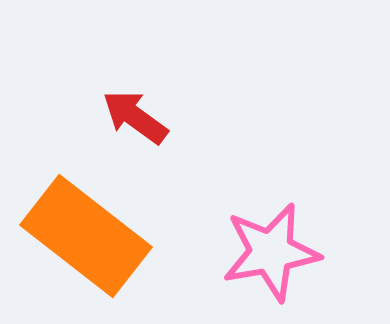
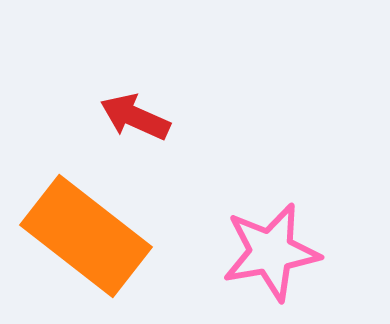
red arrow: rotated 12 degrees counterclockwise
